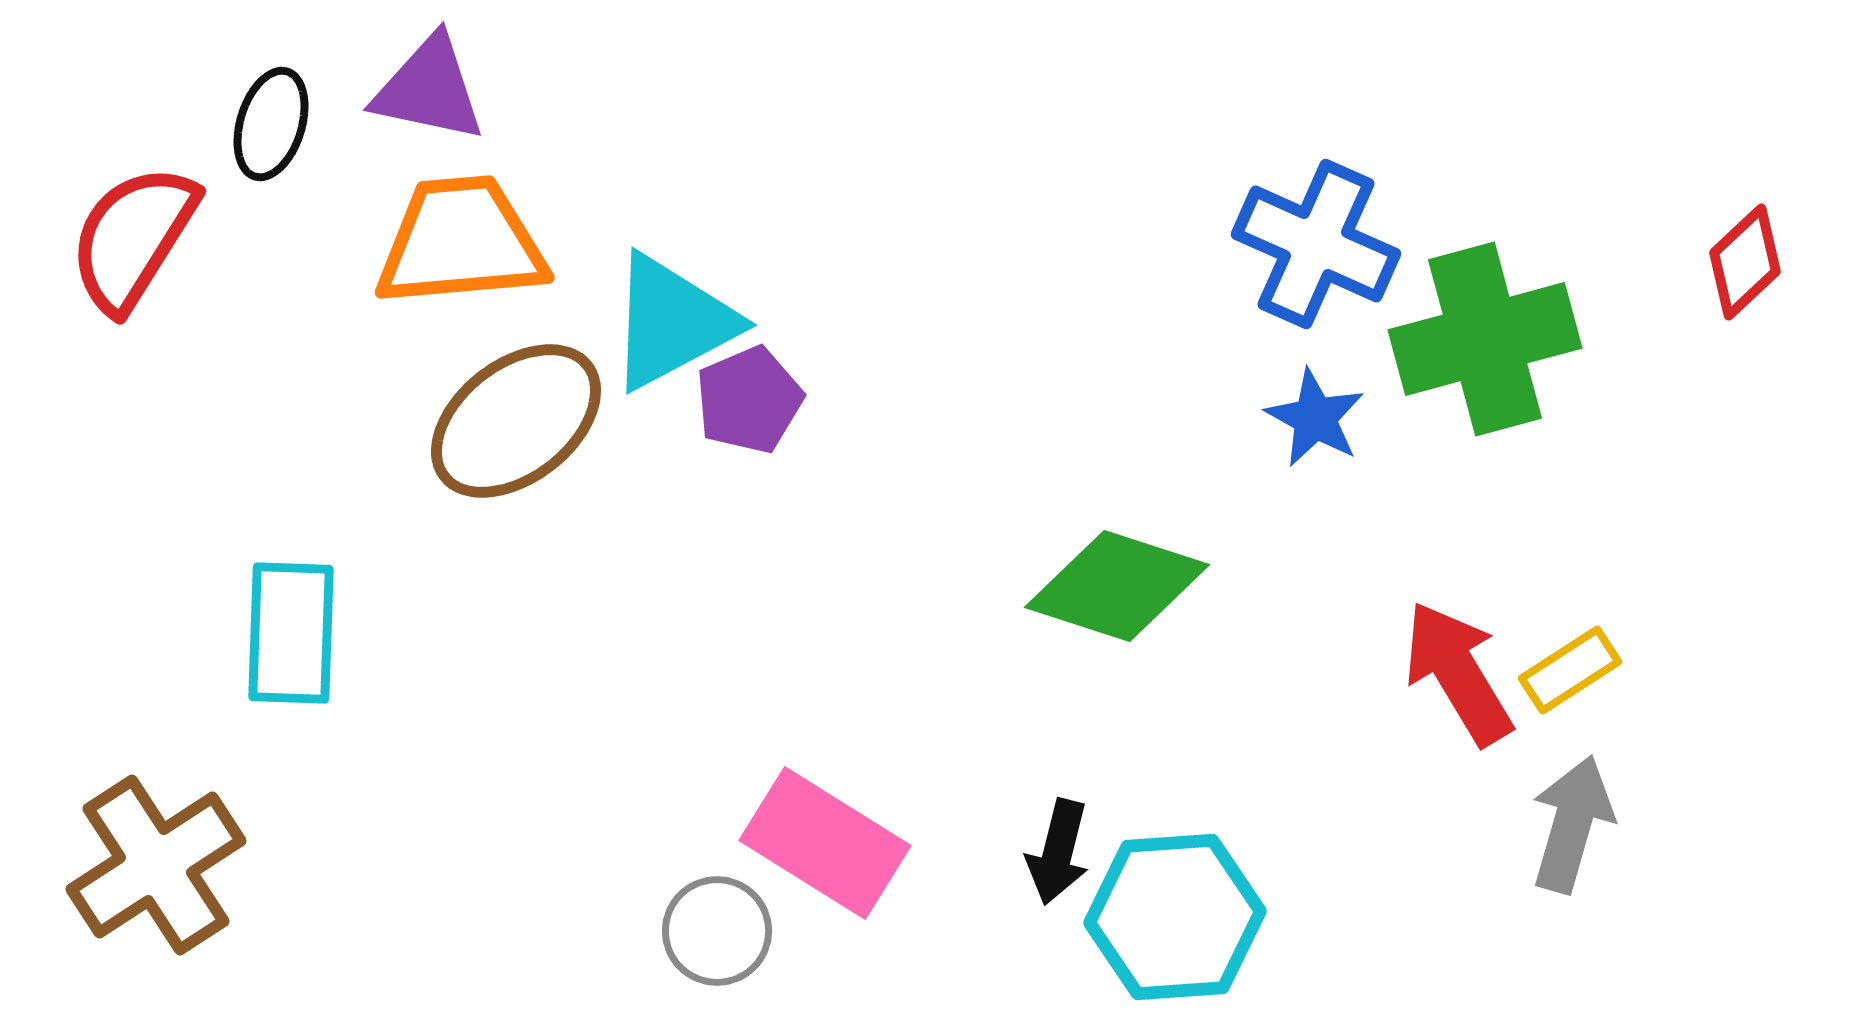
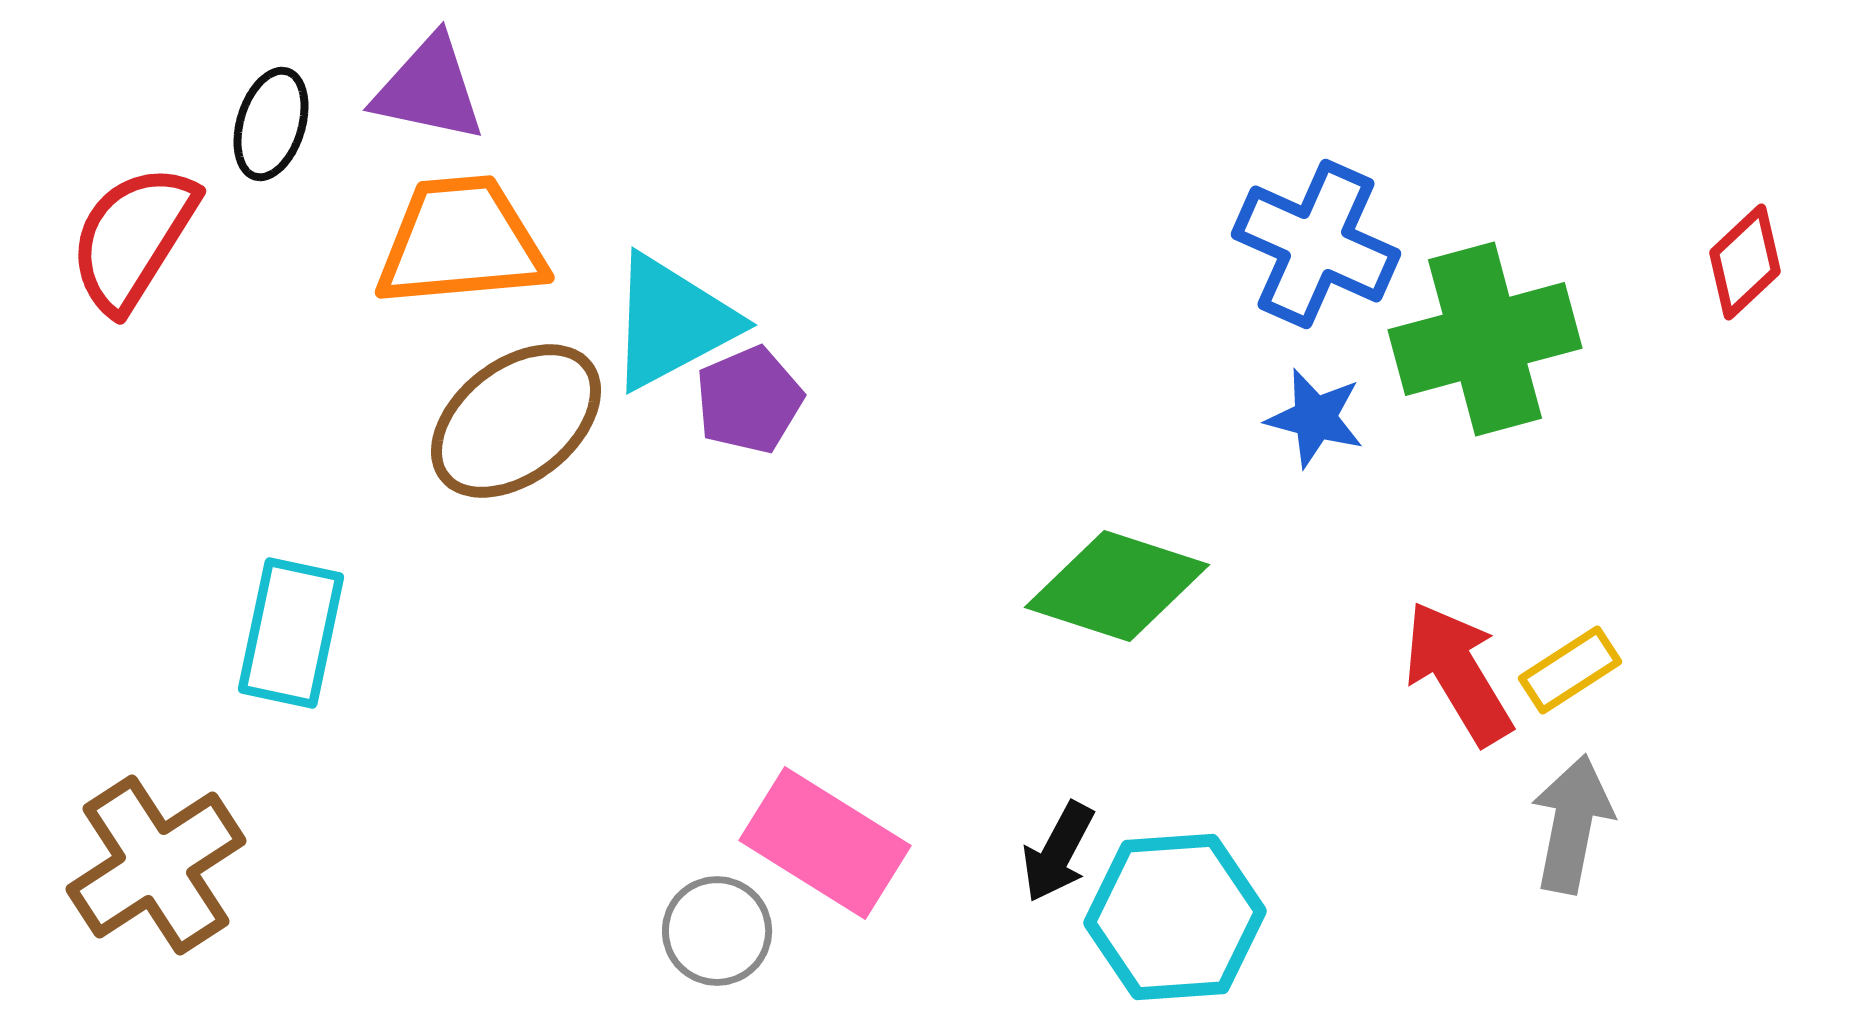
blue star: rotated 14 degrees counterclockwise
cyan rectangle: rotated 10 degrees clockwise
gray arrow: rotated 5 degrees counterclockwise
black arrow: rotated 14 degrees clockwise
